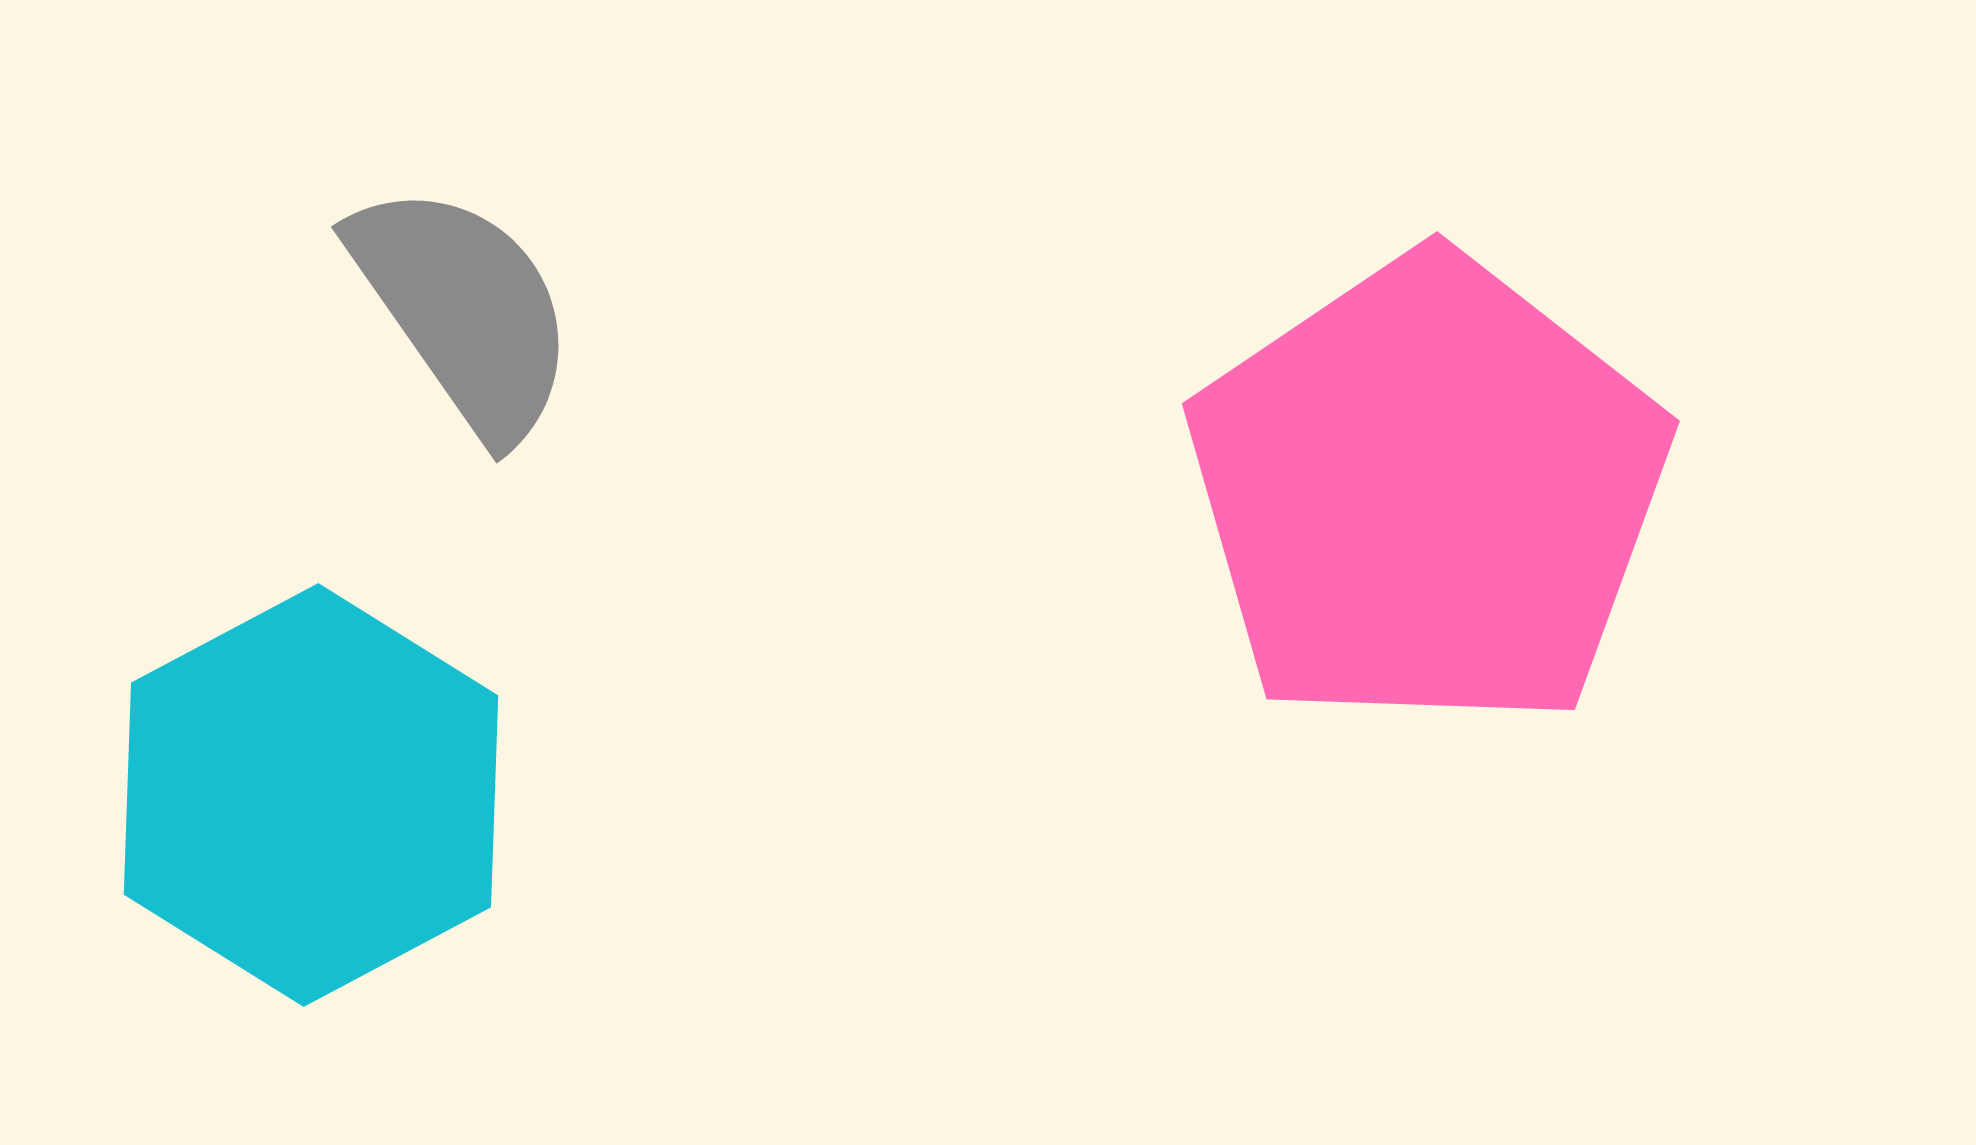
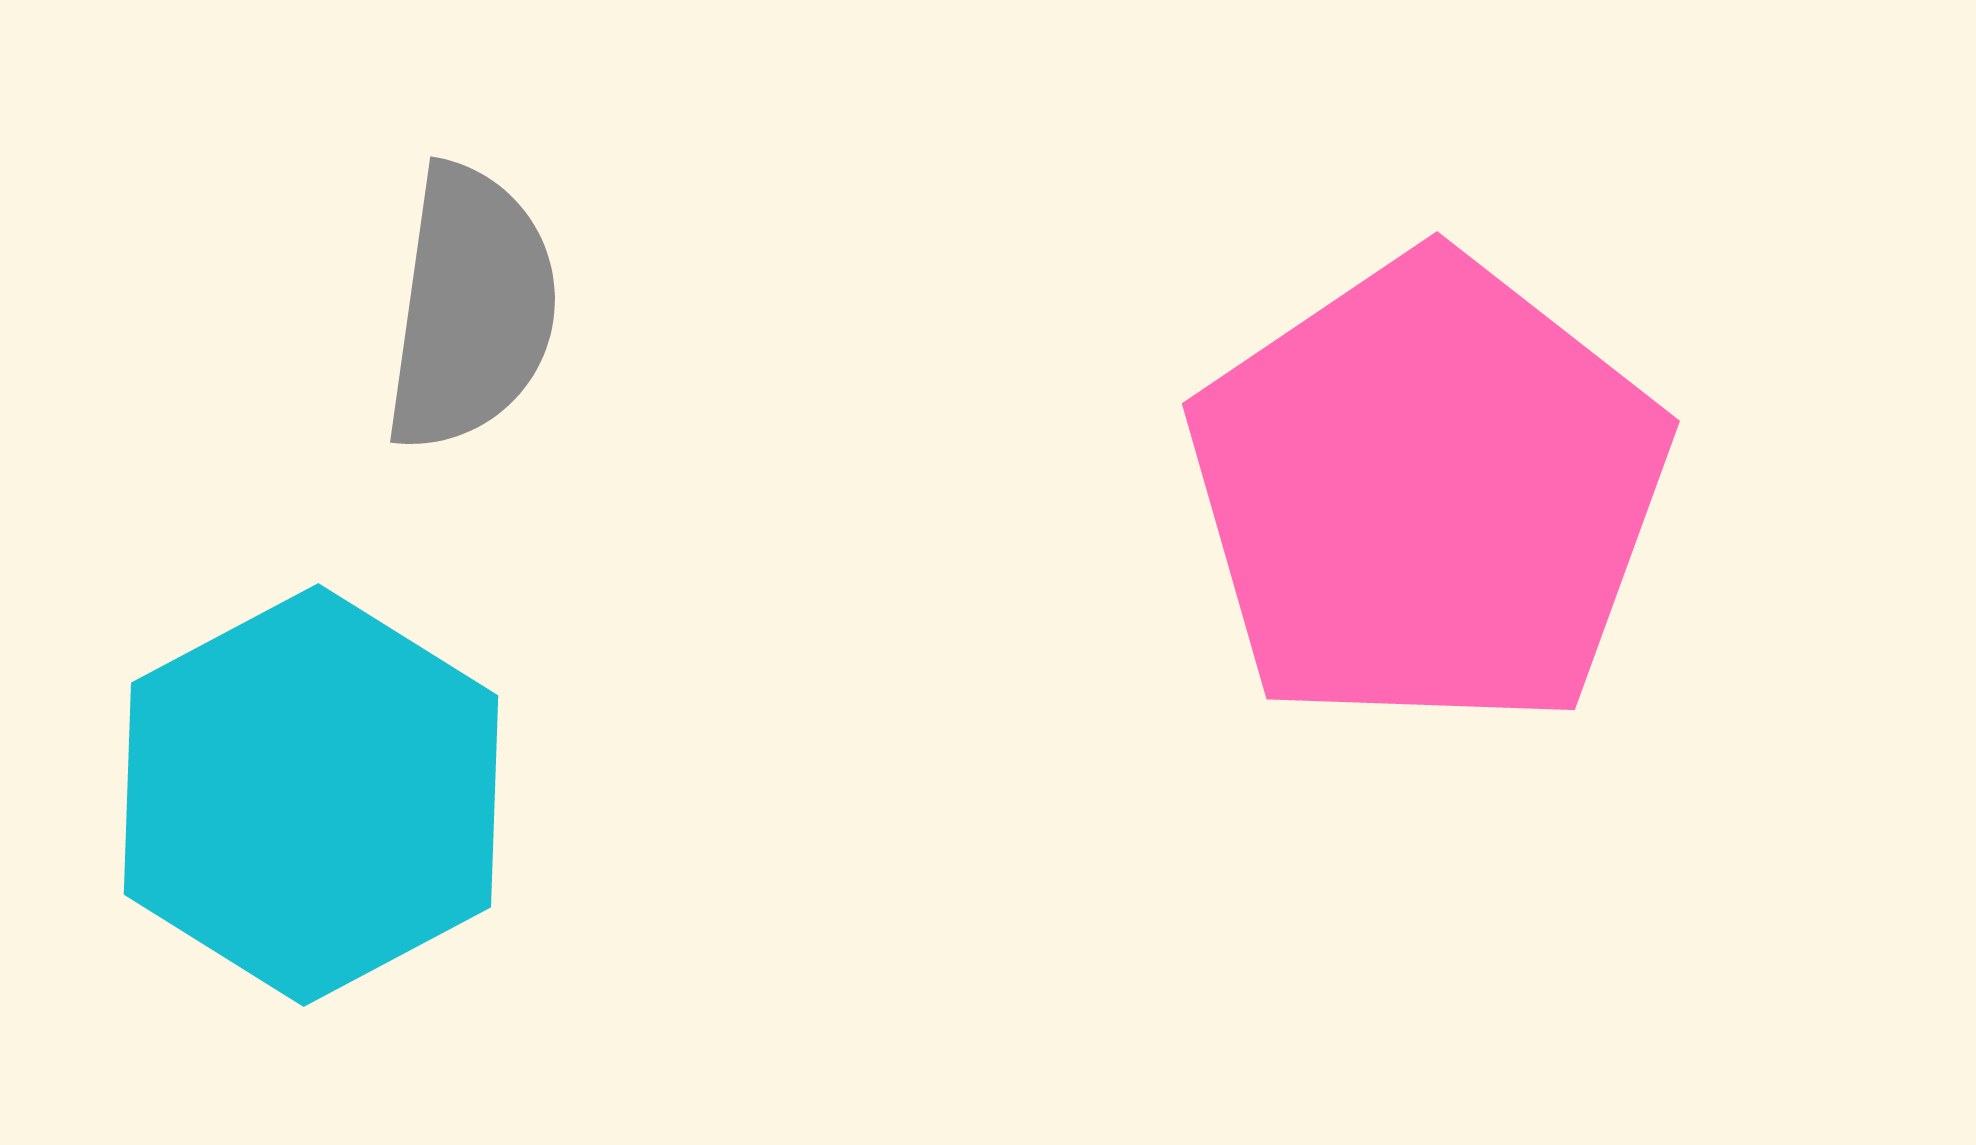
gray semicircle: moved 7 px right, 2 px up; rotated 43 degrees clockwise
